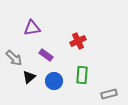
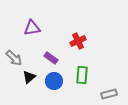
purple rectangle: moved 5 px right, 3 px down
